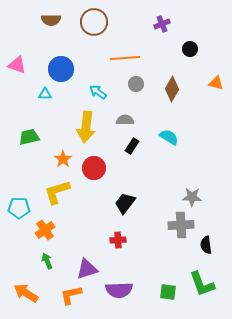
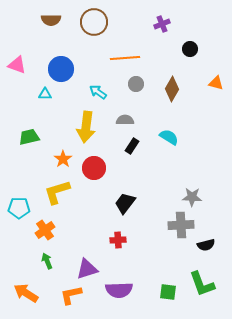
black semicircle: rotated 96 degrees counterclockwise
